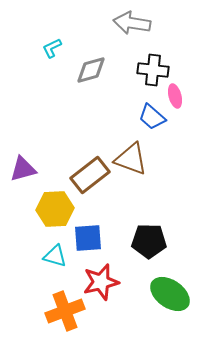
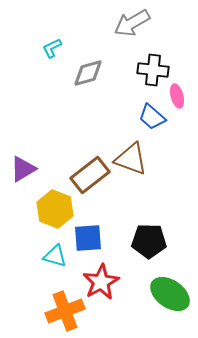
gray arrow: rotated 39 degrees counterclockwise
gray diamond: moved 3 px left, 3 px down
pink ellipse: moved 2 px right
purple triangle: rotated 16 degrees counterclockwise
yellow hexagon: rotated 24 degrees clockwise
red star: rotated 15 degrees counterclockwise
